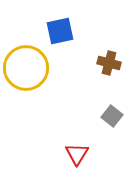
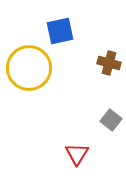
yellow circle: moved 3 px right
gray square: moved 1 px left, 4 px down
